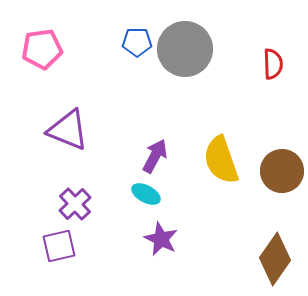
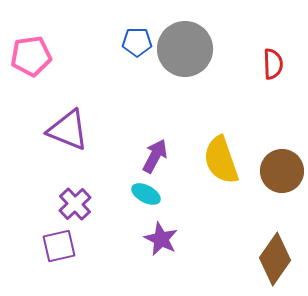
pink pentagon: moved 11 px left, 7 px down
